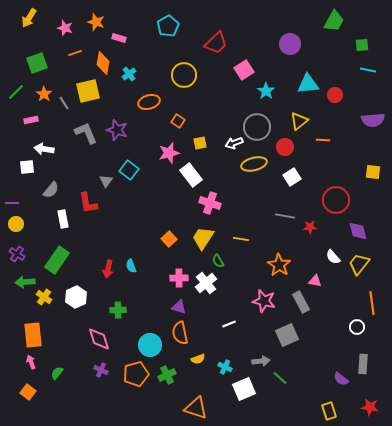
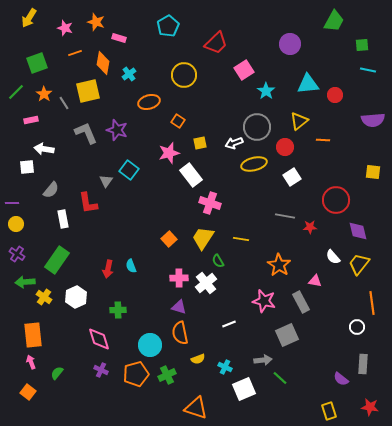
gray arrow at (261, 361): moved 2 px right, 1 px up
